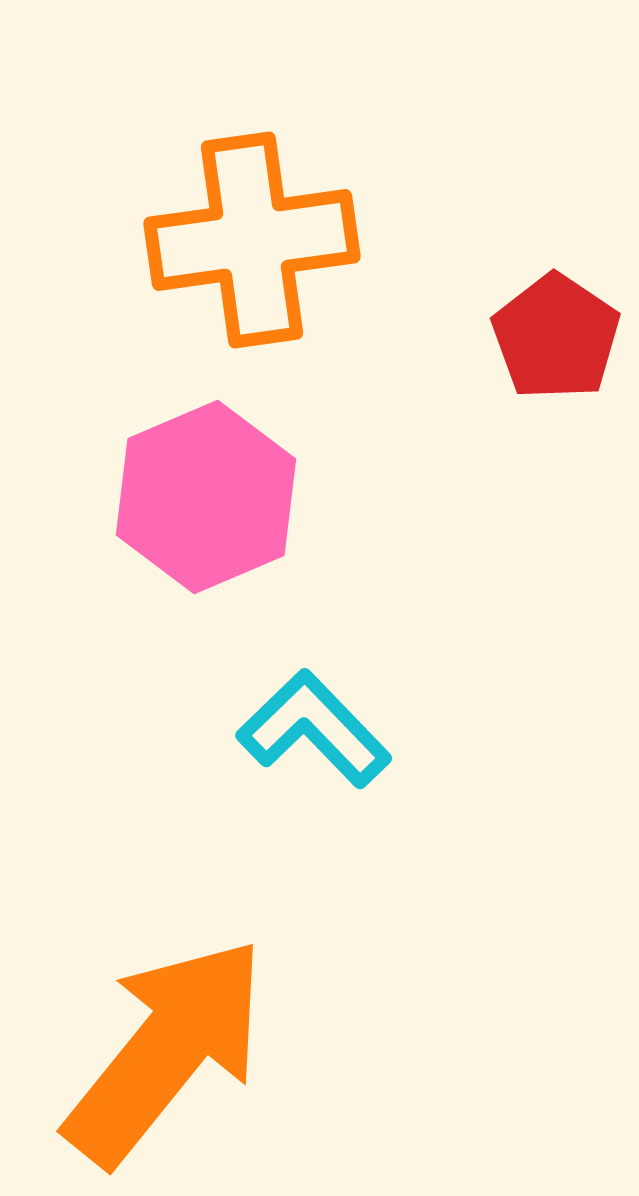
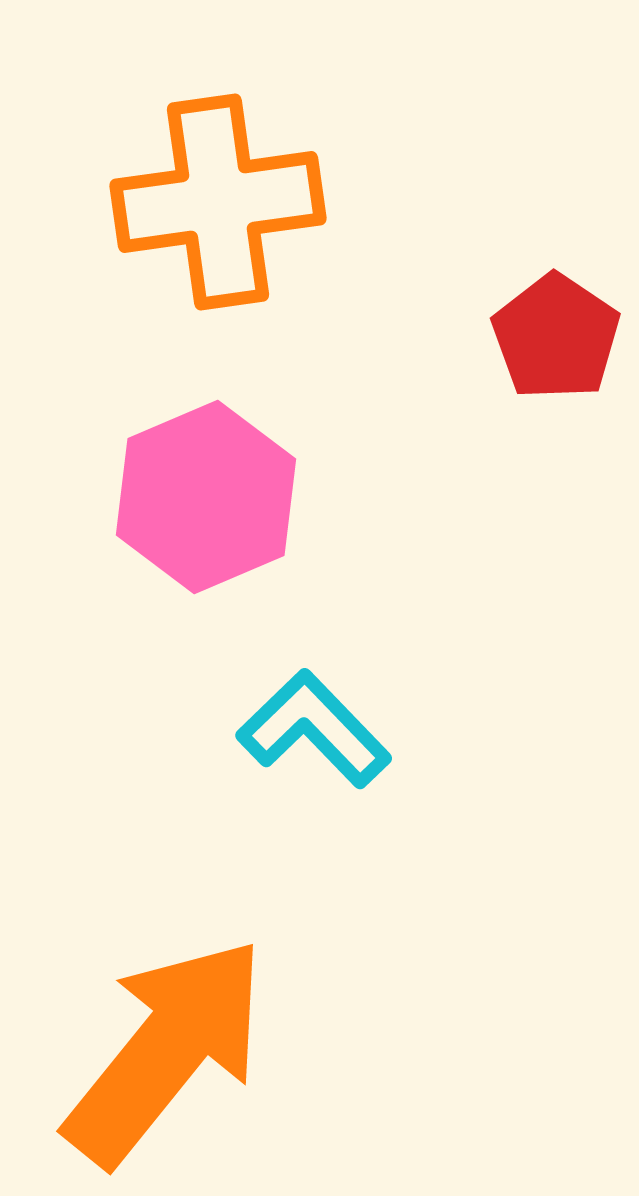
orange cross: moved 34 px left, 38 px up
